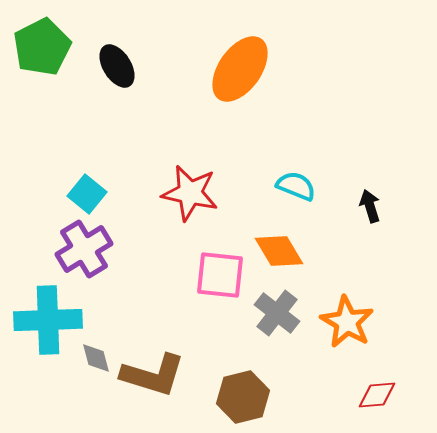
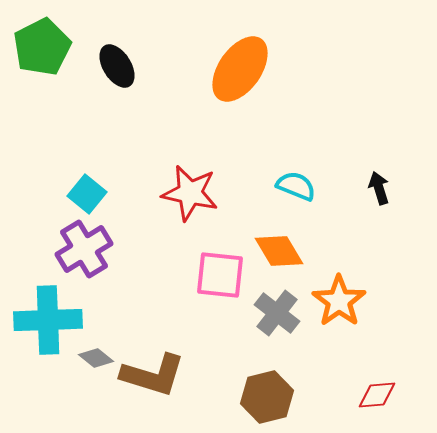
black arrow: moved 9 px right, 18 px up
orange star: moved 8 px left, 21 px up; rotated 6 degrees clockwise
gray diamond: rotated 36 degrees counterclockwise
brown hexagon: moved 24 px right
